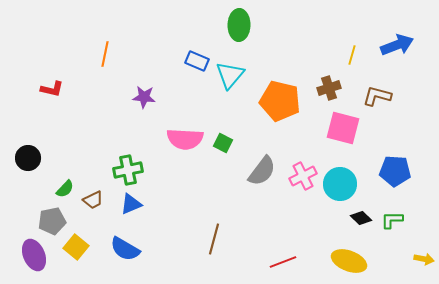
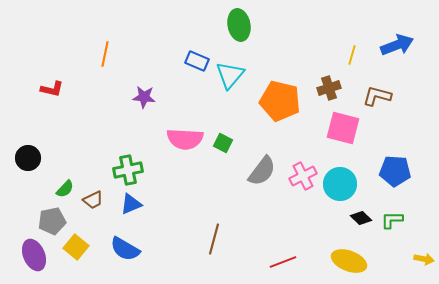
green ellipse: rotated 12 degrees counterclockwise
